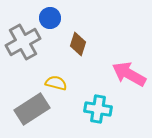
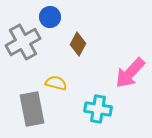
blue circle: moved 1 px up
brown diamond: rotated 10 degrees clockwise
pink arrow: moved 1 px right, 1 px up; rotated 76 degrees counterclockwise
gray rectangle: rotated 68 degrees counterclockwise
